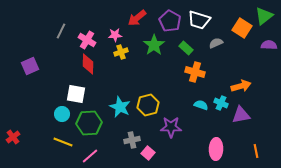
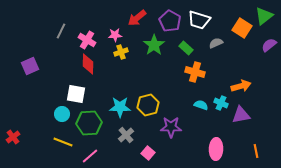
purple semicircle: rotated 42 degrees counterclockwise
cyan star: rotated 25 degrees counterclockwise
gray cross: moved 6 px left, 5 px up; rotated 28 degrees counterclockwise
